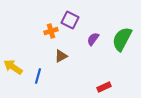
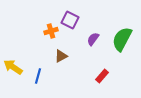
red rectangle: moved 2 px left, 11 px up; rotated 24 degrees counterclockwise
